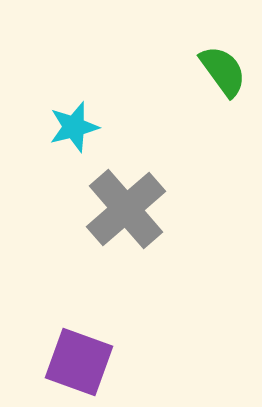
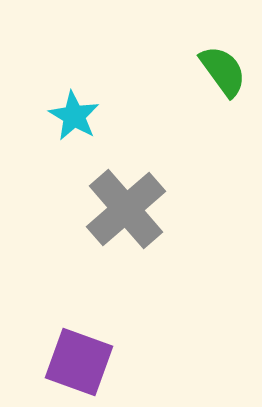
cyan star: moved 11 px up; rotated 27 degrees counterclockwise
